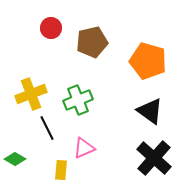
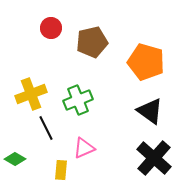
orange pentagon: moved 2 px left, 1 px down
black line: moved 1 px left
